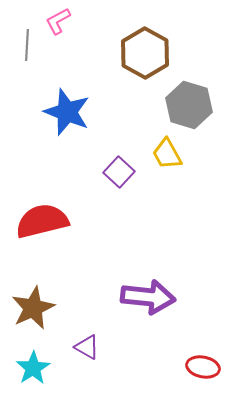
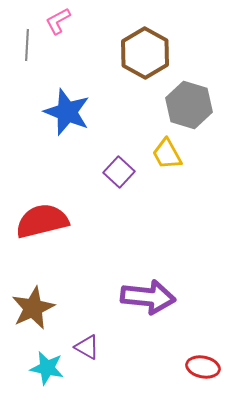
cyan star: moved 14 px right; rotated 28 degrees counterclockwise
